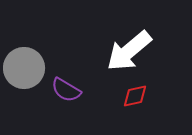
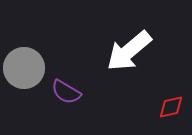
purple semicircle: moved 2 px down
red diamond: moved 36 px right, 11 px down
